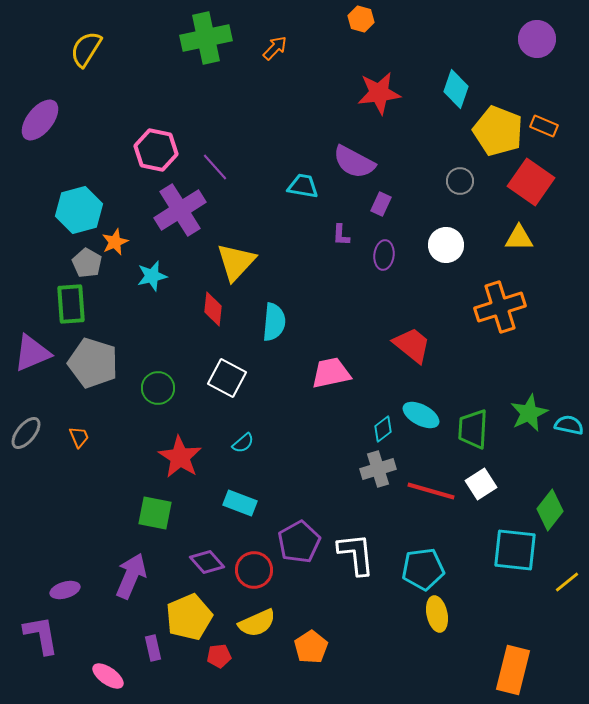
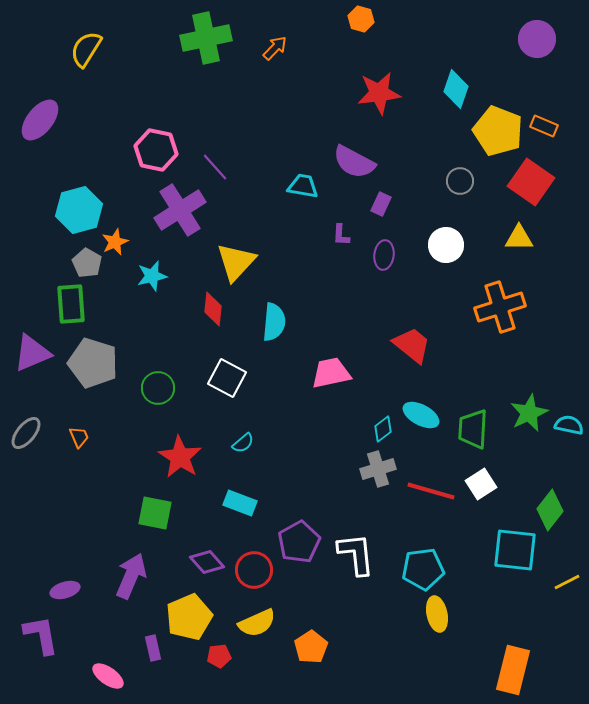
yellow line at (567, 582): rotated 12 degrees clockwise
